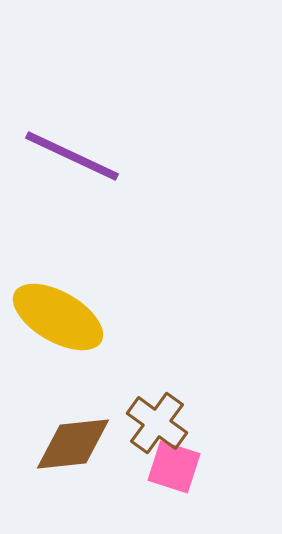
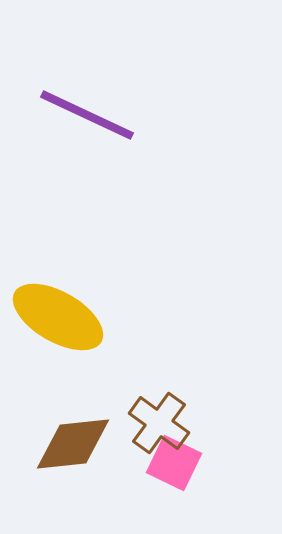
purple line: moved 15 px right, 41 px up
brown cross: moved 2 px right
pink square: moved 4 px up; rotated 8 degrees clockwise
